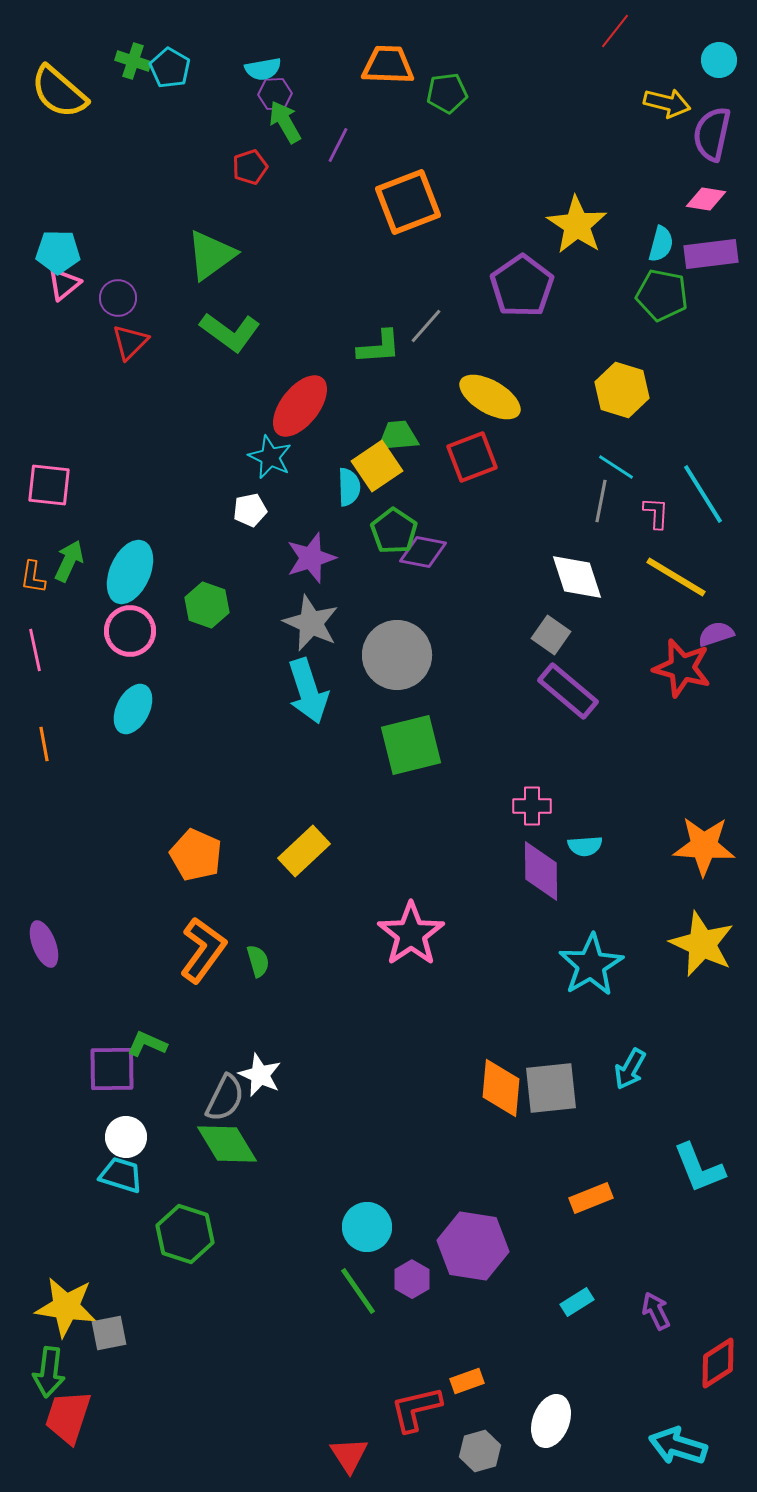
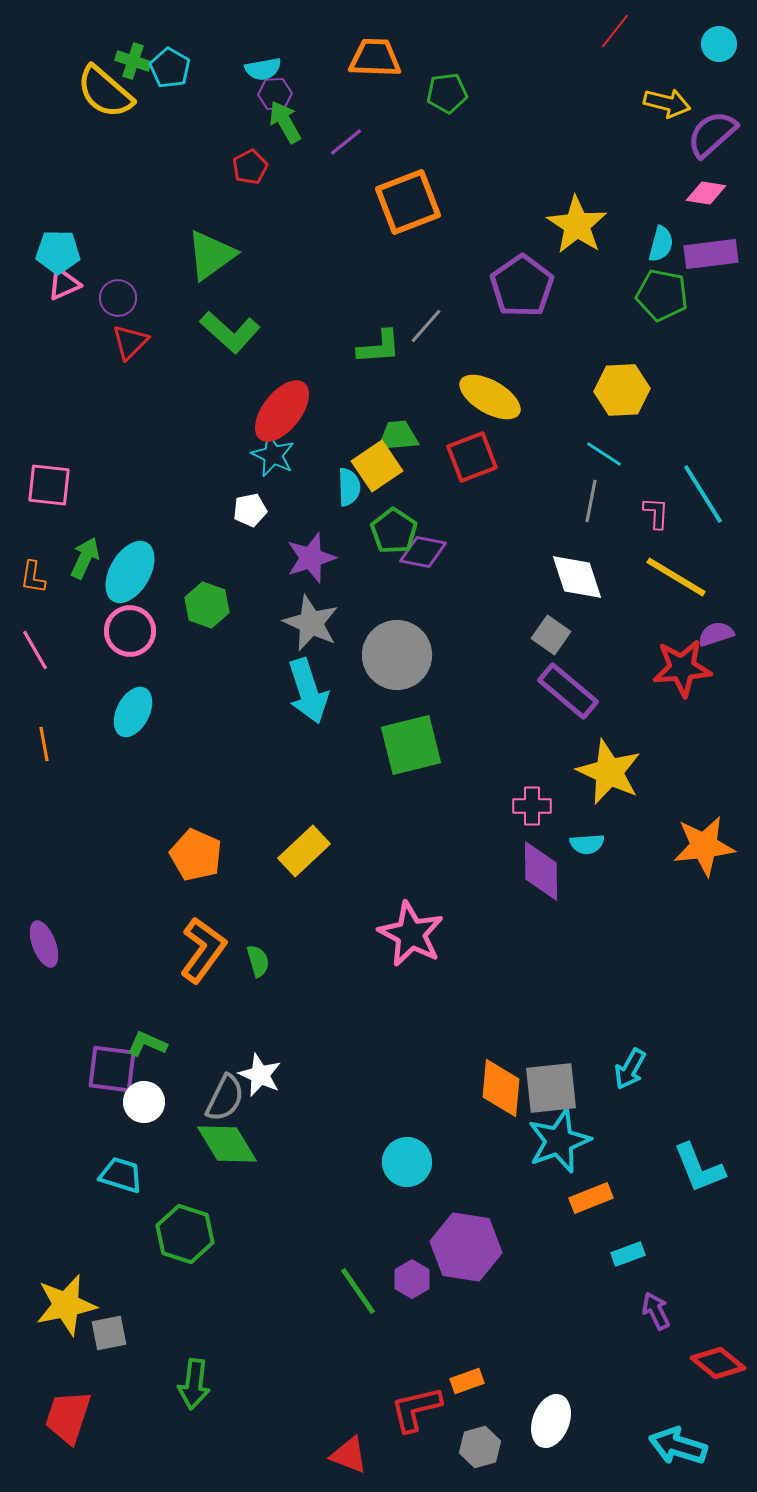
cyan circle at (719, 60): moved 16 px up
orange trapezoid at (388, 65): moved 13 px left, 7 px up
yellow semicircle at (59, 92): moved 46 px right
purple semicircle at (712, 134): rotated 36 degrees clockwise
purple line at (338, 145): moved 8 px right, 3 px up; rotated 24 degrees clockwise
red pentagon at (250, 167): rotated 8 degrees counterclockwise
pink diamond at (706, 199): moved 6 px up
pink triangle at (64, 284): rotated 15 degrees clockwise
green L-shape at (230, 332): rotated 6 degrees clockwise
yellow hexagon at (622, 390): rotated 20 degrees counterclockwise
red ellipse at (300, 406): moved 18 px left, 5 px down
cyan star at (270, 457): moved 3 px right, 2 px up
cyan line at (616, 467): moved 12 px left, 13 px up
gray line at (601, 501): moved 10 px left
green arrow at (69, 561): moved 16 px right, 3 px up
cyan ellipse at (130, 572): rotated 6 degrees clockwise
pink line at (35, 650): rotated 18 degrees counterclockwise
red star at (682, 668): rotated 20 degrees counterclockwise
cyan ellipse at (133, 709): moved 3 px down
cyan semicircle at (585, 846): moved 2 px right, 2 px up
orange star at (704, 846): rotated 10 degrees counterclockwise
pink star at (411, 934): rotated 10 degrees counterclockwise
yellow star at (702, 944): moved 93 px left, 172 px up
cyan star at (591, 965): moved 32 px left, 176 px down; rotated 10 degrees clockwise
purple square at (112, 1069): rotated 8 degrees clockwise
white circle at (126, 1137): moved 18 px right, 35 px up
cyan circle at (367, 1227): moved 40 px right, 65 px up
purple hexagon at (473, 1246): moved 7 px left, 1 px down
cyan rectangle at (577, 1302): moved 51 px right, 48 px up; rotated 12 degrees clockwise
yellow star at (66, 1307): moved 2 px up; rotated 20 degrees counterclockwise
red diamond at (718, 1363): rotated 72 degrees clockwise
green arrow at (49, 1372): moved 145 px right, 12 px down
gray hexagon at (480, 1451): moved 4 px up
red triangle at (349, 1455): rotated 36 degrees counterclockwise
